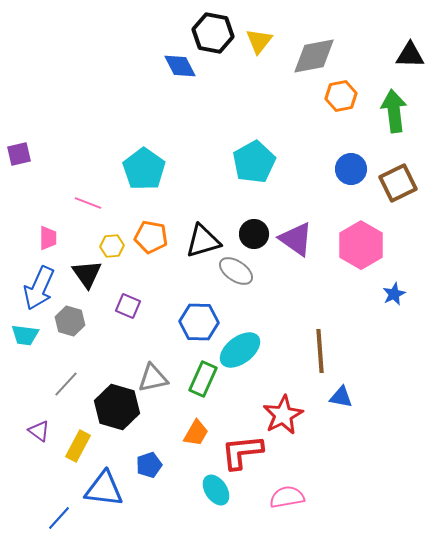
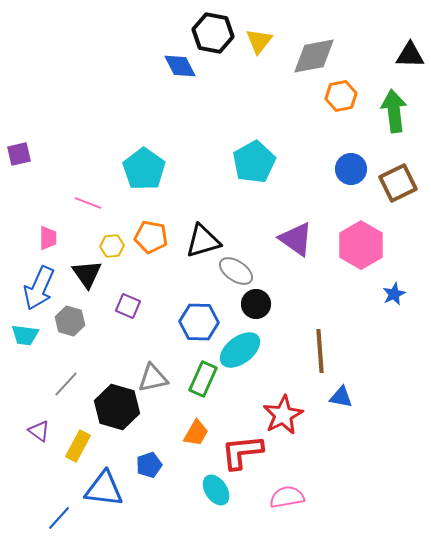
black circle at (254, 234): moved 2 px right, 70 px down
